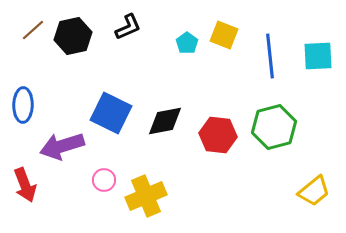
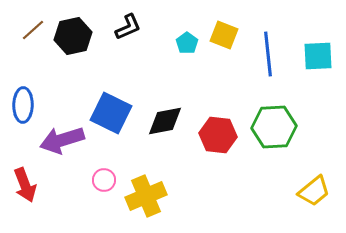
blue line: moved 2 px left, 2 px up
green hexagon: rotated 12 degrees clockwise
purple arrow: moved 6 px up
